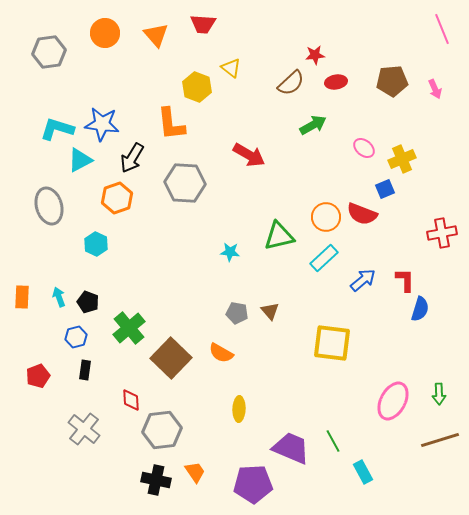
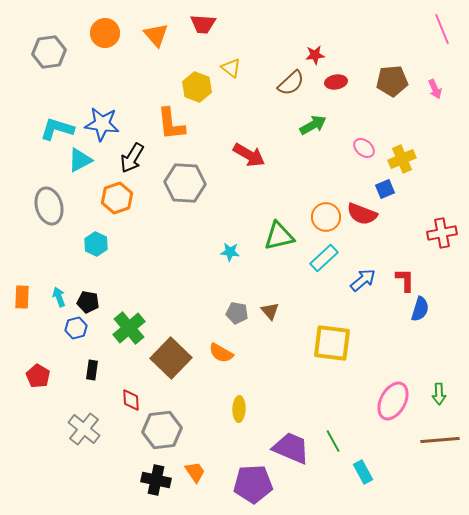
black pentagon at (88, 302): rotated 10 degrees counterclockwise
blue hexagon at (76, 337): moved 9 px up
black rectangle at (85, 370): moved 7 px right
red pentagon at (38, 376): rotated 20 degrees counterclockwise
brown line at (440, 440): rotated 12 degrees clockwise
